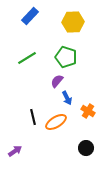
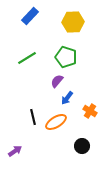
blue arrow: rotated 64 degrees clockwise
orange cross: moved 2 px right
black circle: moved 4 px left, 2 px up
